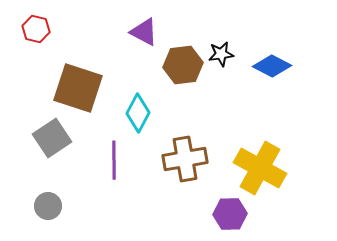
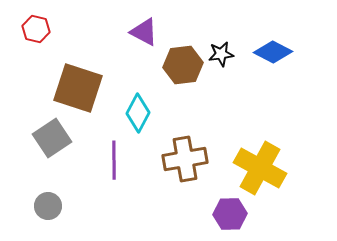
blue diamond: moved 1 px right, 14 px up
